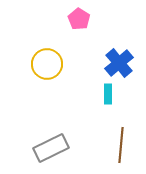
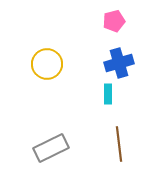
pink pentagon: moved 35 px right, 2 px down; rotated 25 degrees clockwise
blue cross: rotated 24 degrees clockwise
brown line: moved 2 px left, 1 px up; rotated 12 degrees counterclockwise
